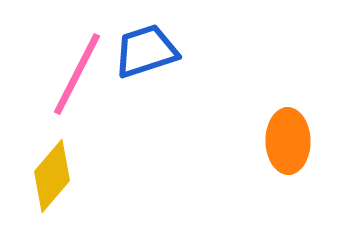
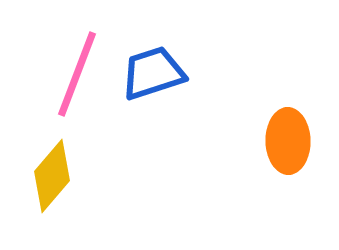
blue trapezoid: moved 7 px right, 22 px down
pink line: rotated 6 degrees counterclockwise
